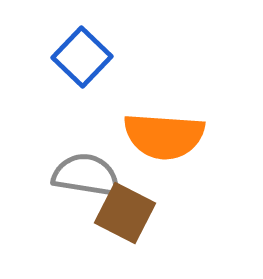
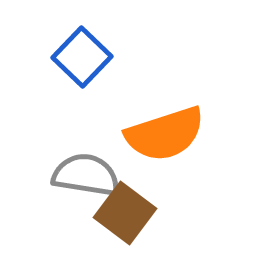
orange semicircle: moved 1 px right, 2 px up; rotated 22 degrees counterclockwise
brown square: rotated 10 degrees clockwise
